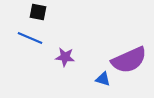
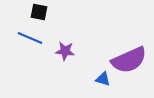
black square: moved 1 px right
purple star: moved 6 px up
